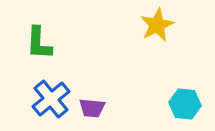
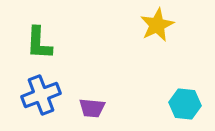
blue cross: moved 10 px left, 4 px up; rotated 18 degrees clockwise
